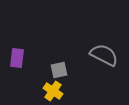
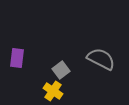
gray semicircle: moved 3 px left, 4 px down
gray square: moved 2 px right; rotated 24 degrees counterclockwise
